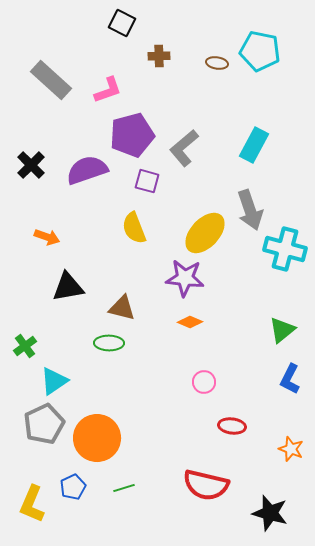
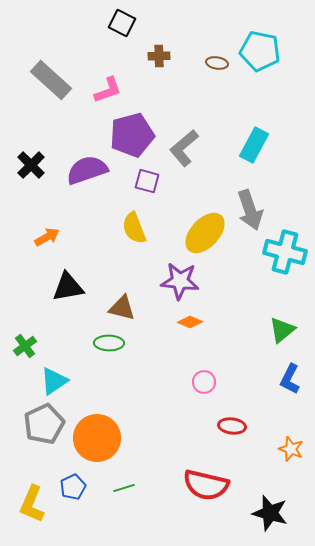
orange arrow: rotated 50 degrees counterclockwise
cyan cross: moved 3 px down
purple star: moved 5 px left, 3 px down
